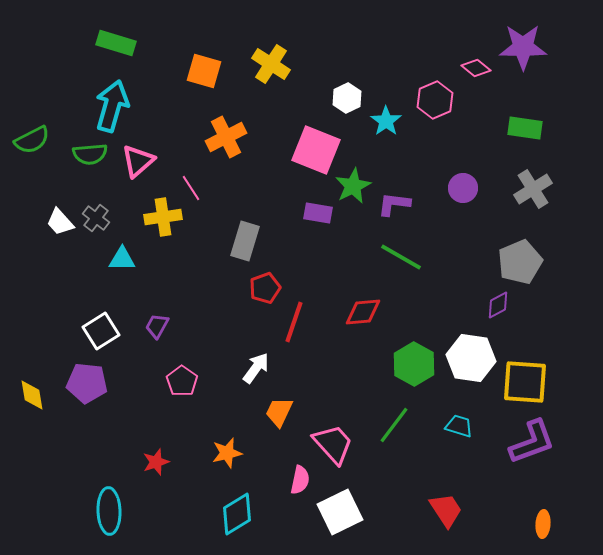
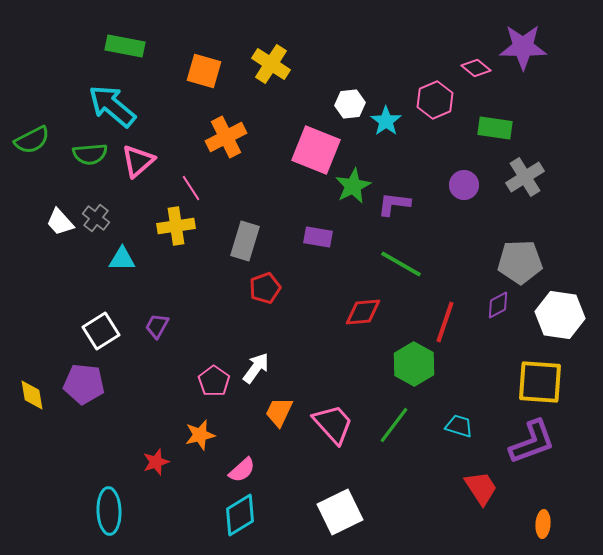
green rectangle at (116, 43): moved 9 px right, 3 px down; rotated 6 degrees counterclockwise
white hexagon at (347, 98): moved 3 px right, 6 px down; rotated 20 degrees clockwise
cyan arrow at (112, 106): rotated 66 degrees counterclockwise
green rectangle at (525, 128): moved 30 px left
purple circle at (463, 188): moved 1 px right, 3 px up
gray cross at (533, 189): moved 8 px left, 12 px up
purple rectangle at (318, 213): moved 24 px down
yellow cross at (163, 217): moved 13 px right, 9 px down
green line at (401, 257): moved 7 px down
gray pentagon at (520, 262): rotated 21 degrees clockwise
red line at (294, 322): moved 151 px right
white hexagon at (471, 358): moved 89 px right, 43 px up
pink pentagon at (182, 381): moved 32 px right
yellow square at (525, 382): moved 15 px right
purple pentagon at (87, 383): moved 3 px left, 1 px down
pink trapezoid at (333, 444): moved 20 px up
orange star at (227, 453): moved 27 px left, 18 px up
pink semicircle at (300, 480): moved 58 px left, 10 px up; rotated 36 degrees clockwise
red trapezoid at (446, 510): moved 35 px right, 22 px up
cyan diamond at (237, 514): moved 3 px right, 1 px down
